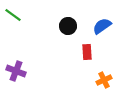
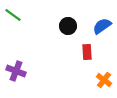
orange cross: rotated 28 degrees counterclockwise
